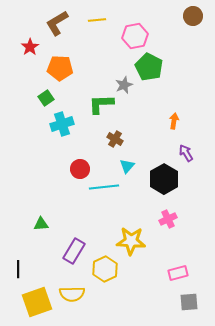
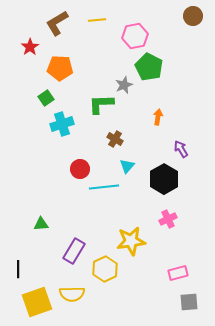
orange arrow: moved 16 px left, 4 px up
purple arrow: moved 5 px left, 4 px up
yellow star: rotated 12 degrees counterclockwise
